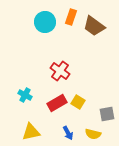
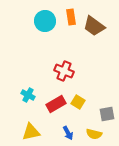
orange rectangle: rotated 28 degrees counterclockwise
cyan circle: moved 1 px up
red cross: moved 4 px right; rotated 12 degrees counterclockwise
cyan cross: moved 3 px right
red rectangle: moved 1 px left, 1 px down
yellow semicircle: moved 1 px right
